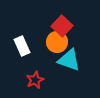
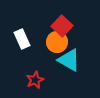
white rectangle: moved 7 px up
cyan triangle: rotated 10 degrees clockwise
